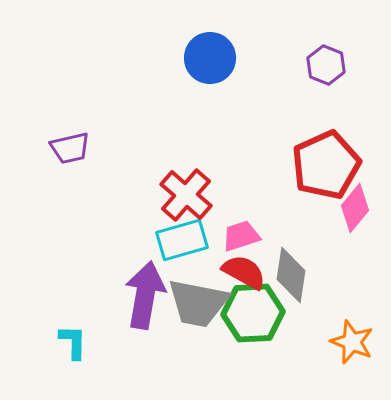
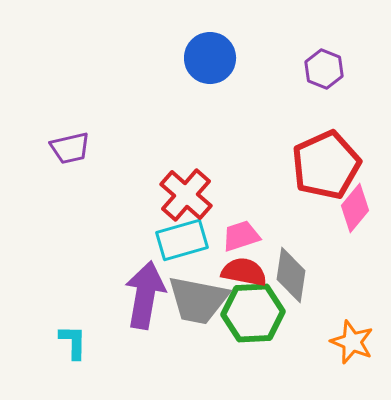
purple hexagon: moved 2 px left, 4 px down
red semicircle: rotated 18 degrees counterclockwise
gray trapezoid: moved 3 px up
